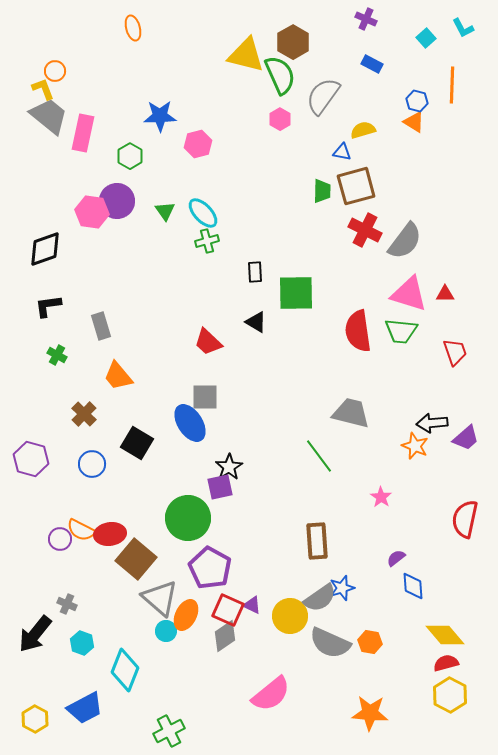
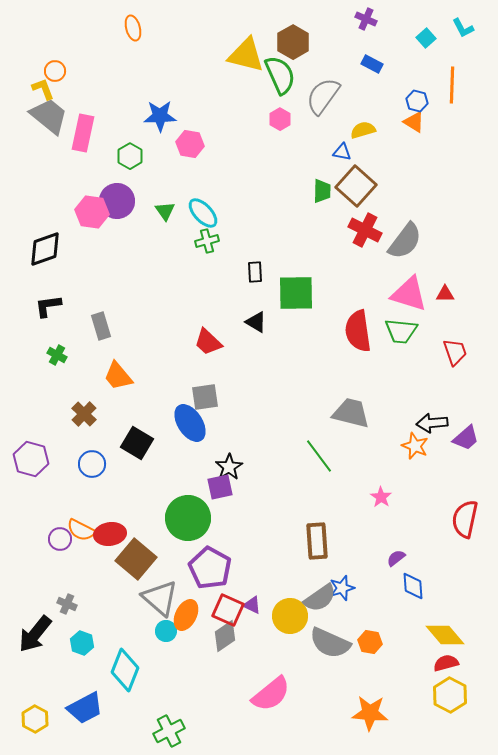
pink hexagon at (198, 144): moved 8 px left; rotated 24 degrees clockwise
brown square at (356, 186): rotated 33 degrees counterclockwise
gray square at (205, 397): rotated 8 degrees counterclockwise
